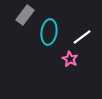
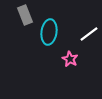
gray rectangle: rotated 60 degrees counterclockwise
white line: moved 7 px right, 3 px up
